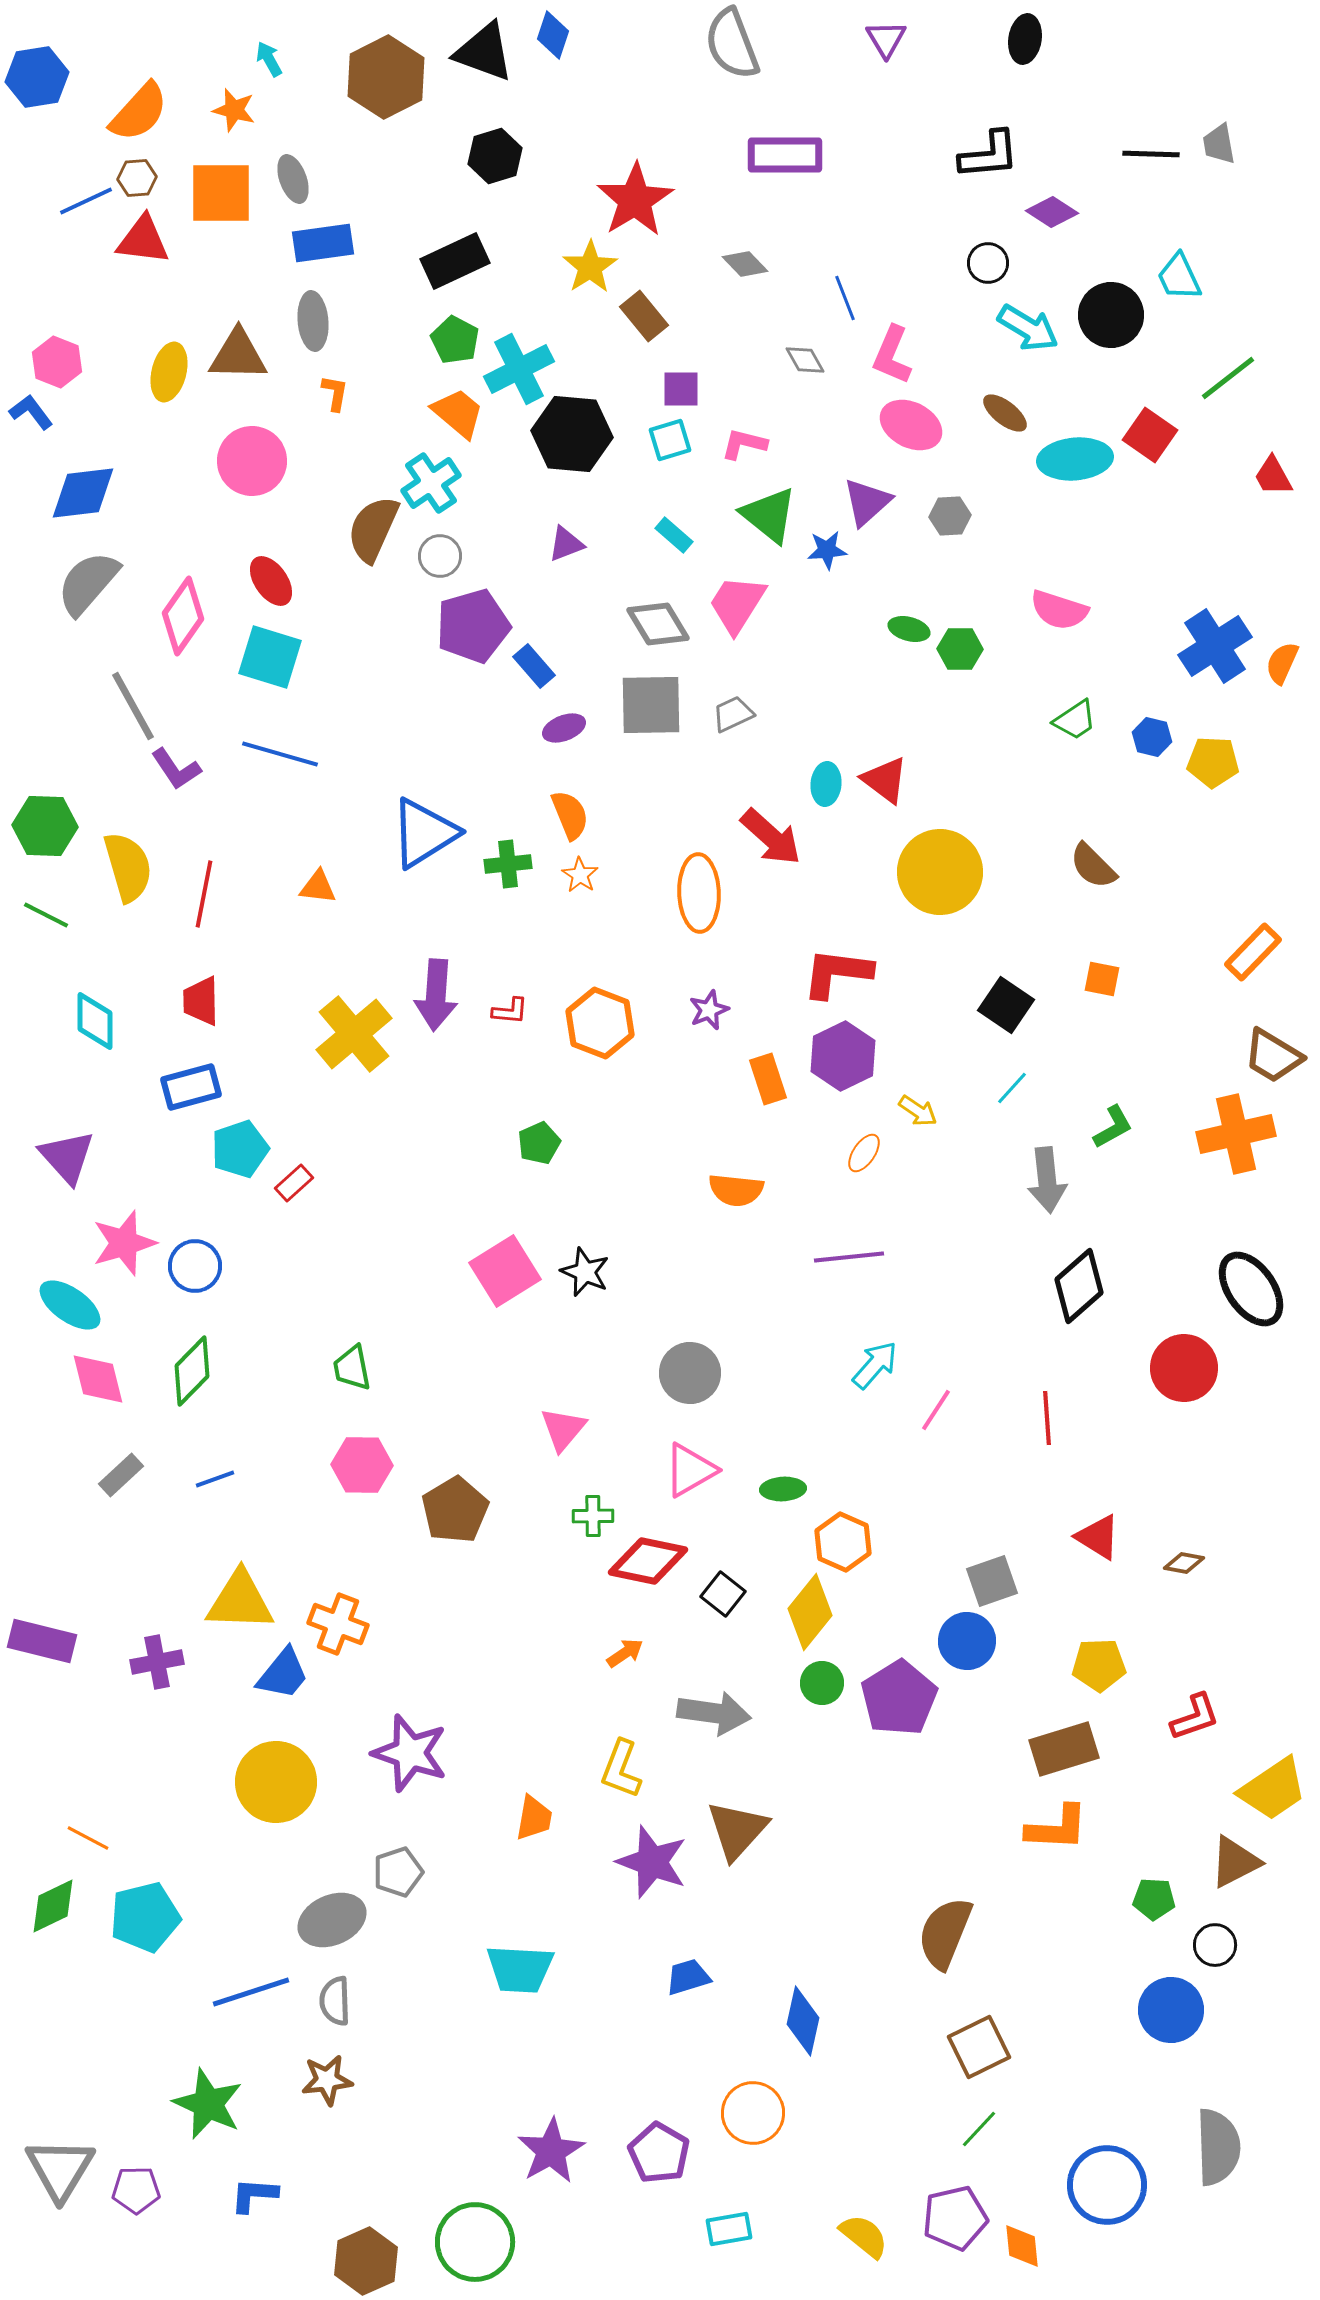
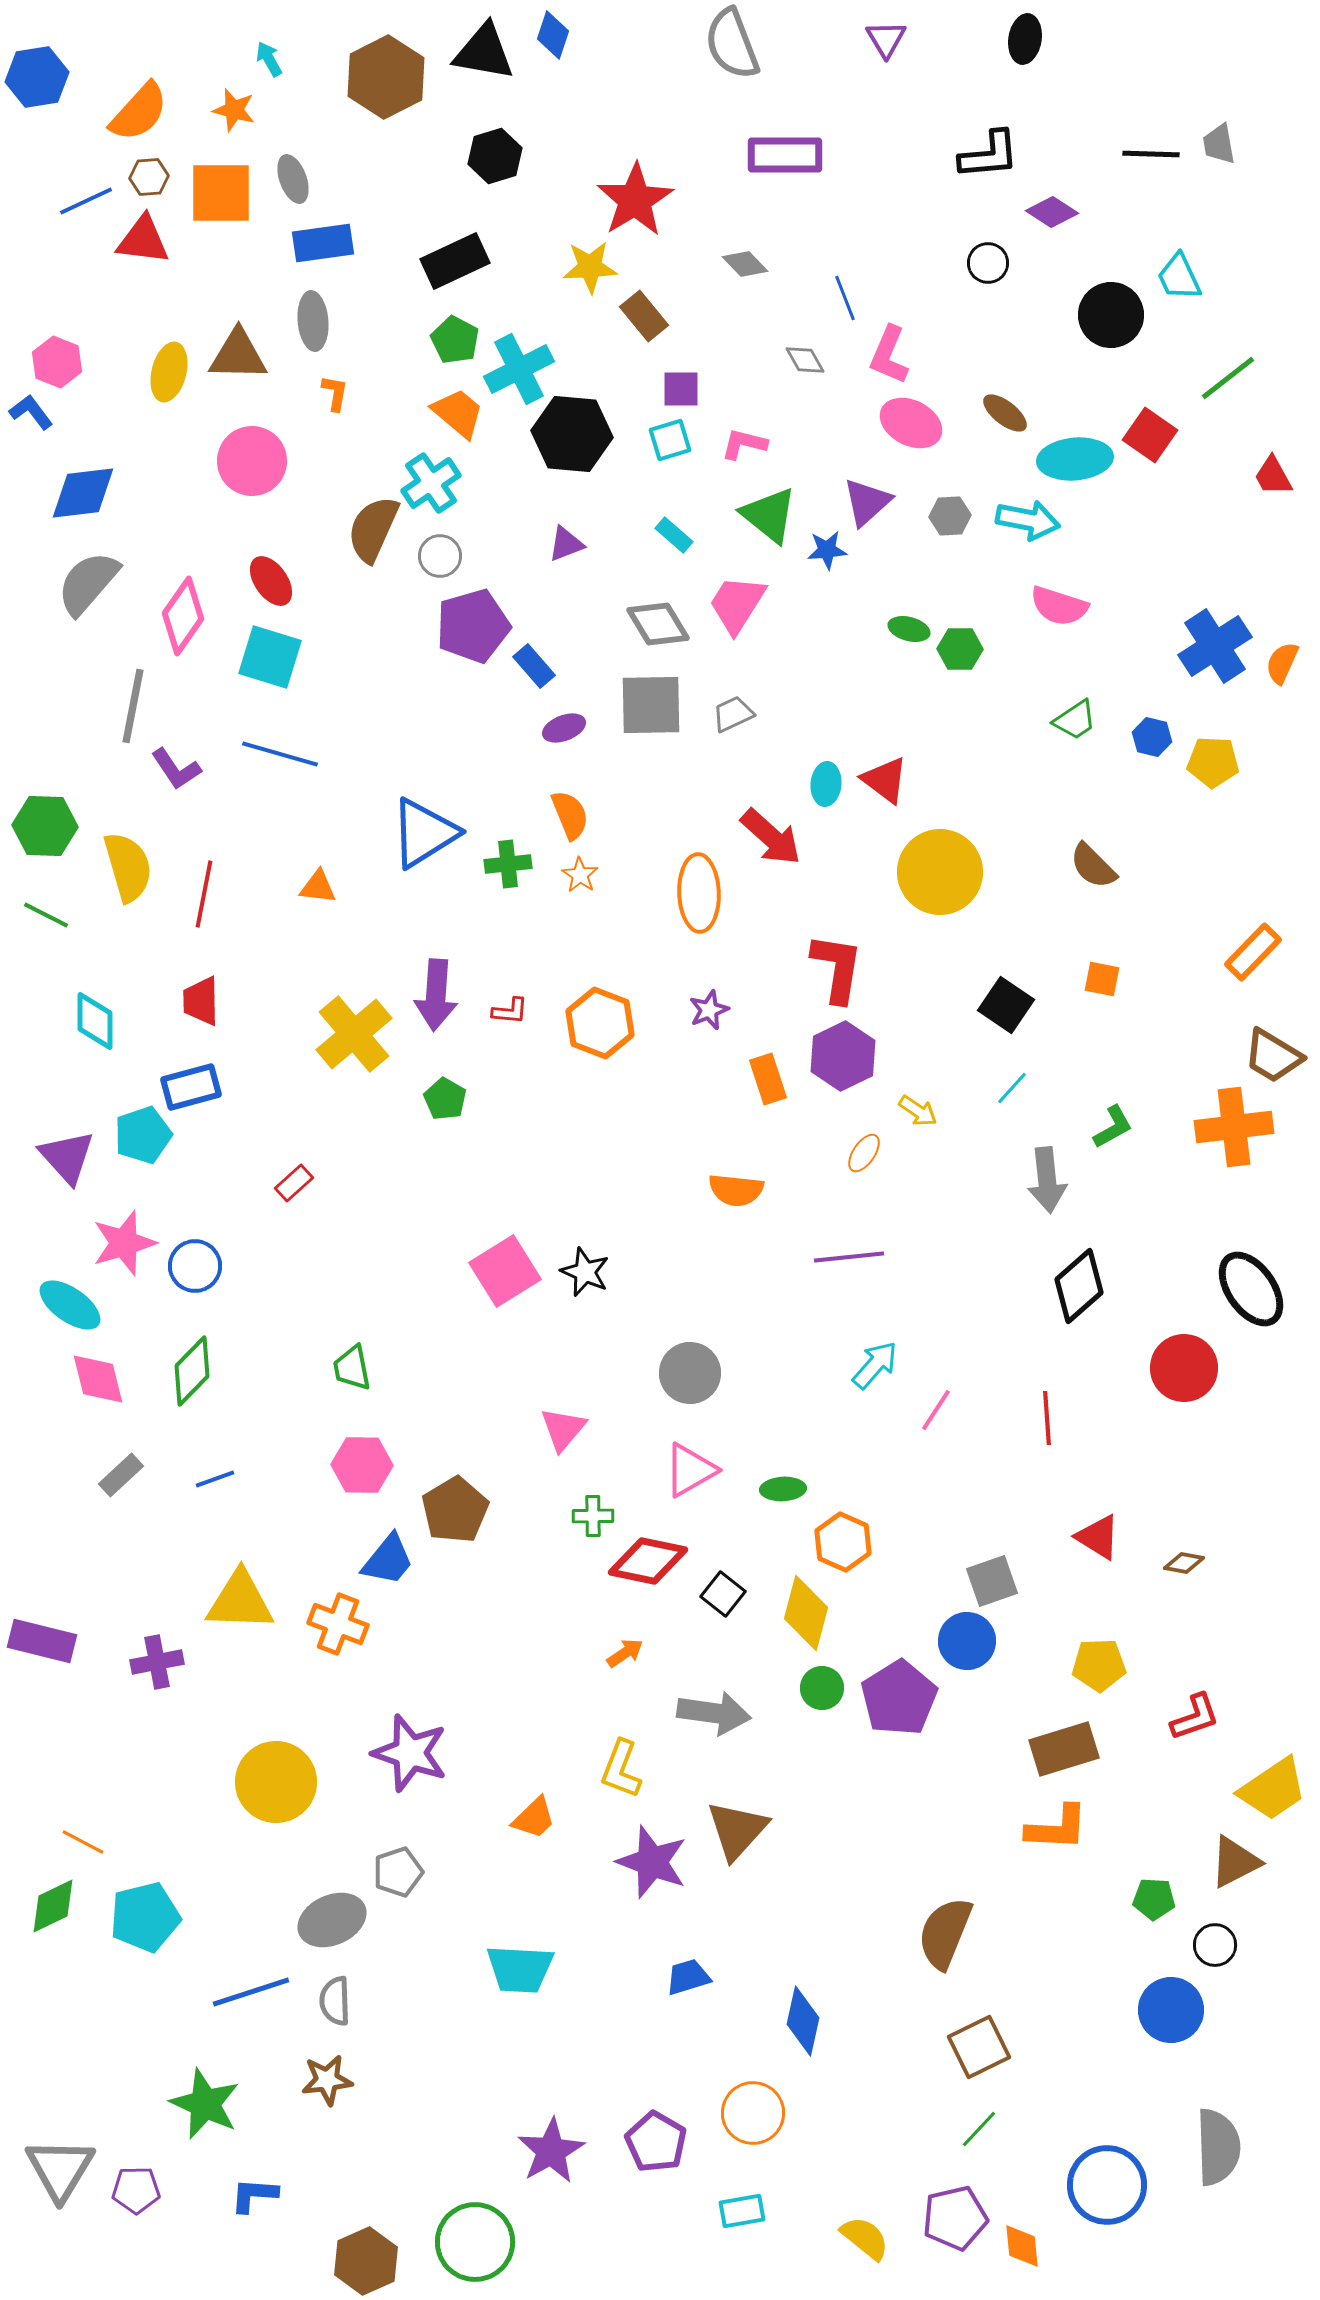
black triangle at (484, 52): rotated 10 degrees counterclockwise
brown hexagon at (137, 178): moved 12 px right, 1 px up
yellow star at (590, 267): rotated 30 degrees clockwise
cyan arrow at (1028, 328): moved 192 px down; rotated 20 degrees counterclockwise
pink L-shape at (892, 355): moved 3 px left
pink ellipse at (911, 425): moved 2 px up
pink semicircle at (1059, 610): moved 4 px up
gray line at (133, 706): rotated 40 degrees clockwise
red L-shape at (837, 973): moved 5 px up; rotated 92 degrees clockwise
orange cross at (1236, 1134): moved 2 px left, 7 px up; rotated 6 degrees clockwise
green pentagon at (539, 1143): moved 94 px left, 44 px up; rotated 18 degrees counterclockwise
cyan pentagon at (240, 1149): moved 97 px left, 14 px up
yellow diamond at (810, 1612): moved 4 px left, 1 px down; rotated 24 degrees counterclockwise
blue trapezoid at (283, 1674): moved 105 px right, 114 px up
green circle at (822, 1683): moved 5 px down
orange trapezoid at (534, 1818): rotated 36 degrees clockwise
orange line at (88, 1838): moved 5 px left, 4 px down
green star at (208, 2104): moved 3 px left
purple pentagon at (659, 2153): moved 3 px left, 11 px up
cyan rectangle at (729, 2229): moved 13 px right, 18 px up
yellow semicircle at (864, 2236): moved 1 px right, 2 px down
